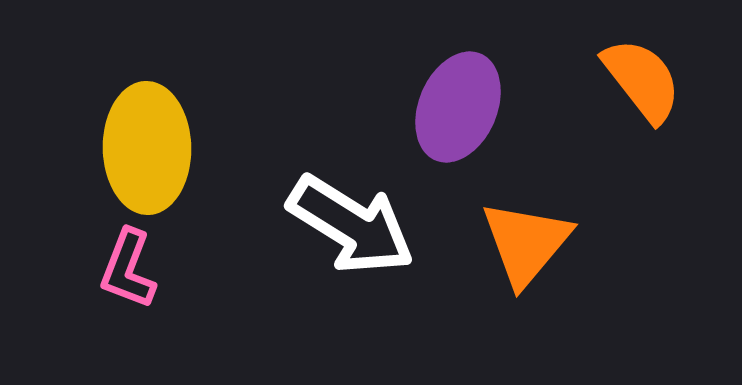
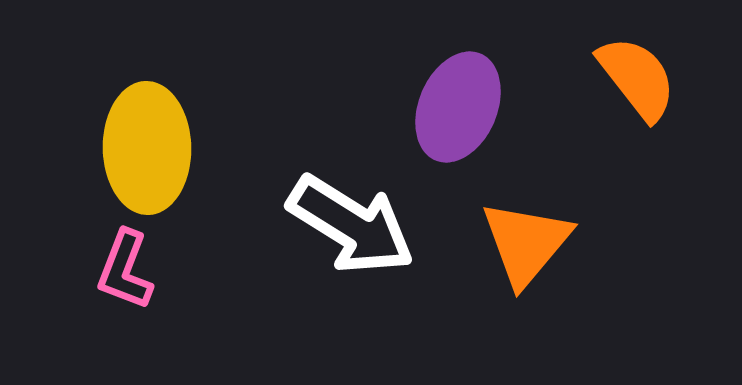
orange semicircle: moved 5 px left, 2 px up
pink L-shape: moved 3 px left, 1 px down
